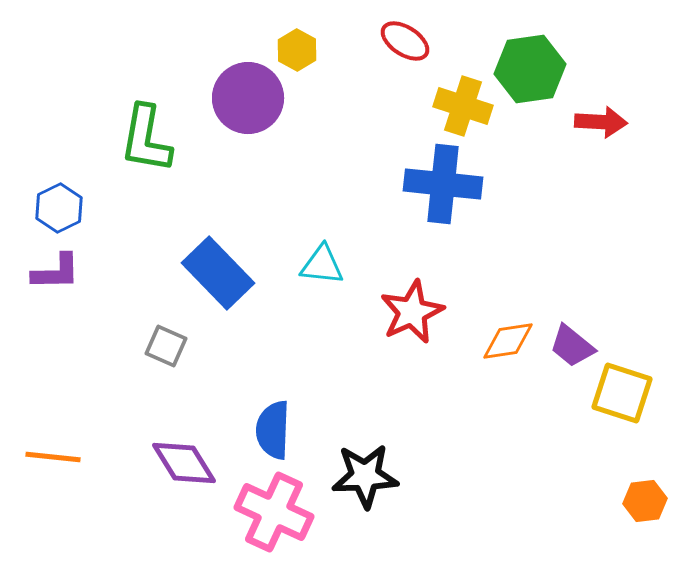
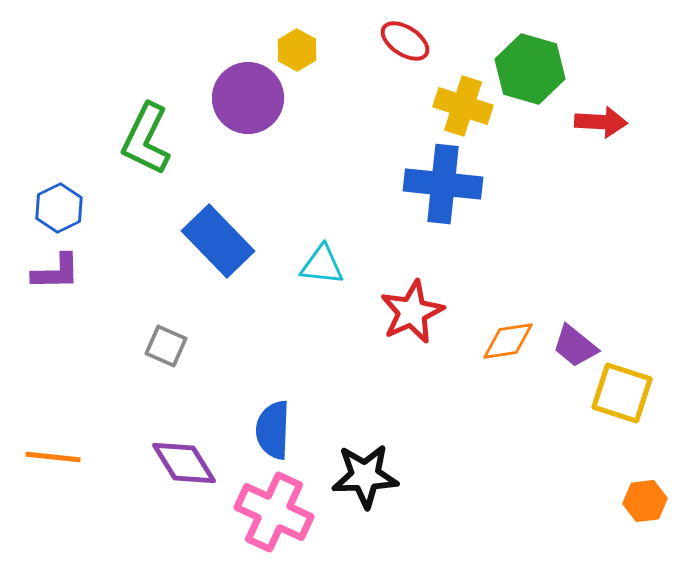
green hexagon: rotated 24 degrees clockwise
green L-shape: rotated 16 degrees clockwise
blue rectangle: moved 32 px up
purple trapezoid: moved 3 px right
